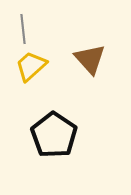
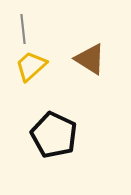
brown triangle: rotated 16 degrees counterclockwise
black pentagon: rotated 9 degrees counterclockwise
